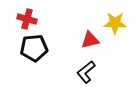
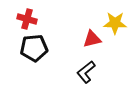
red triangle: moved 2 px right, 1 px up
